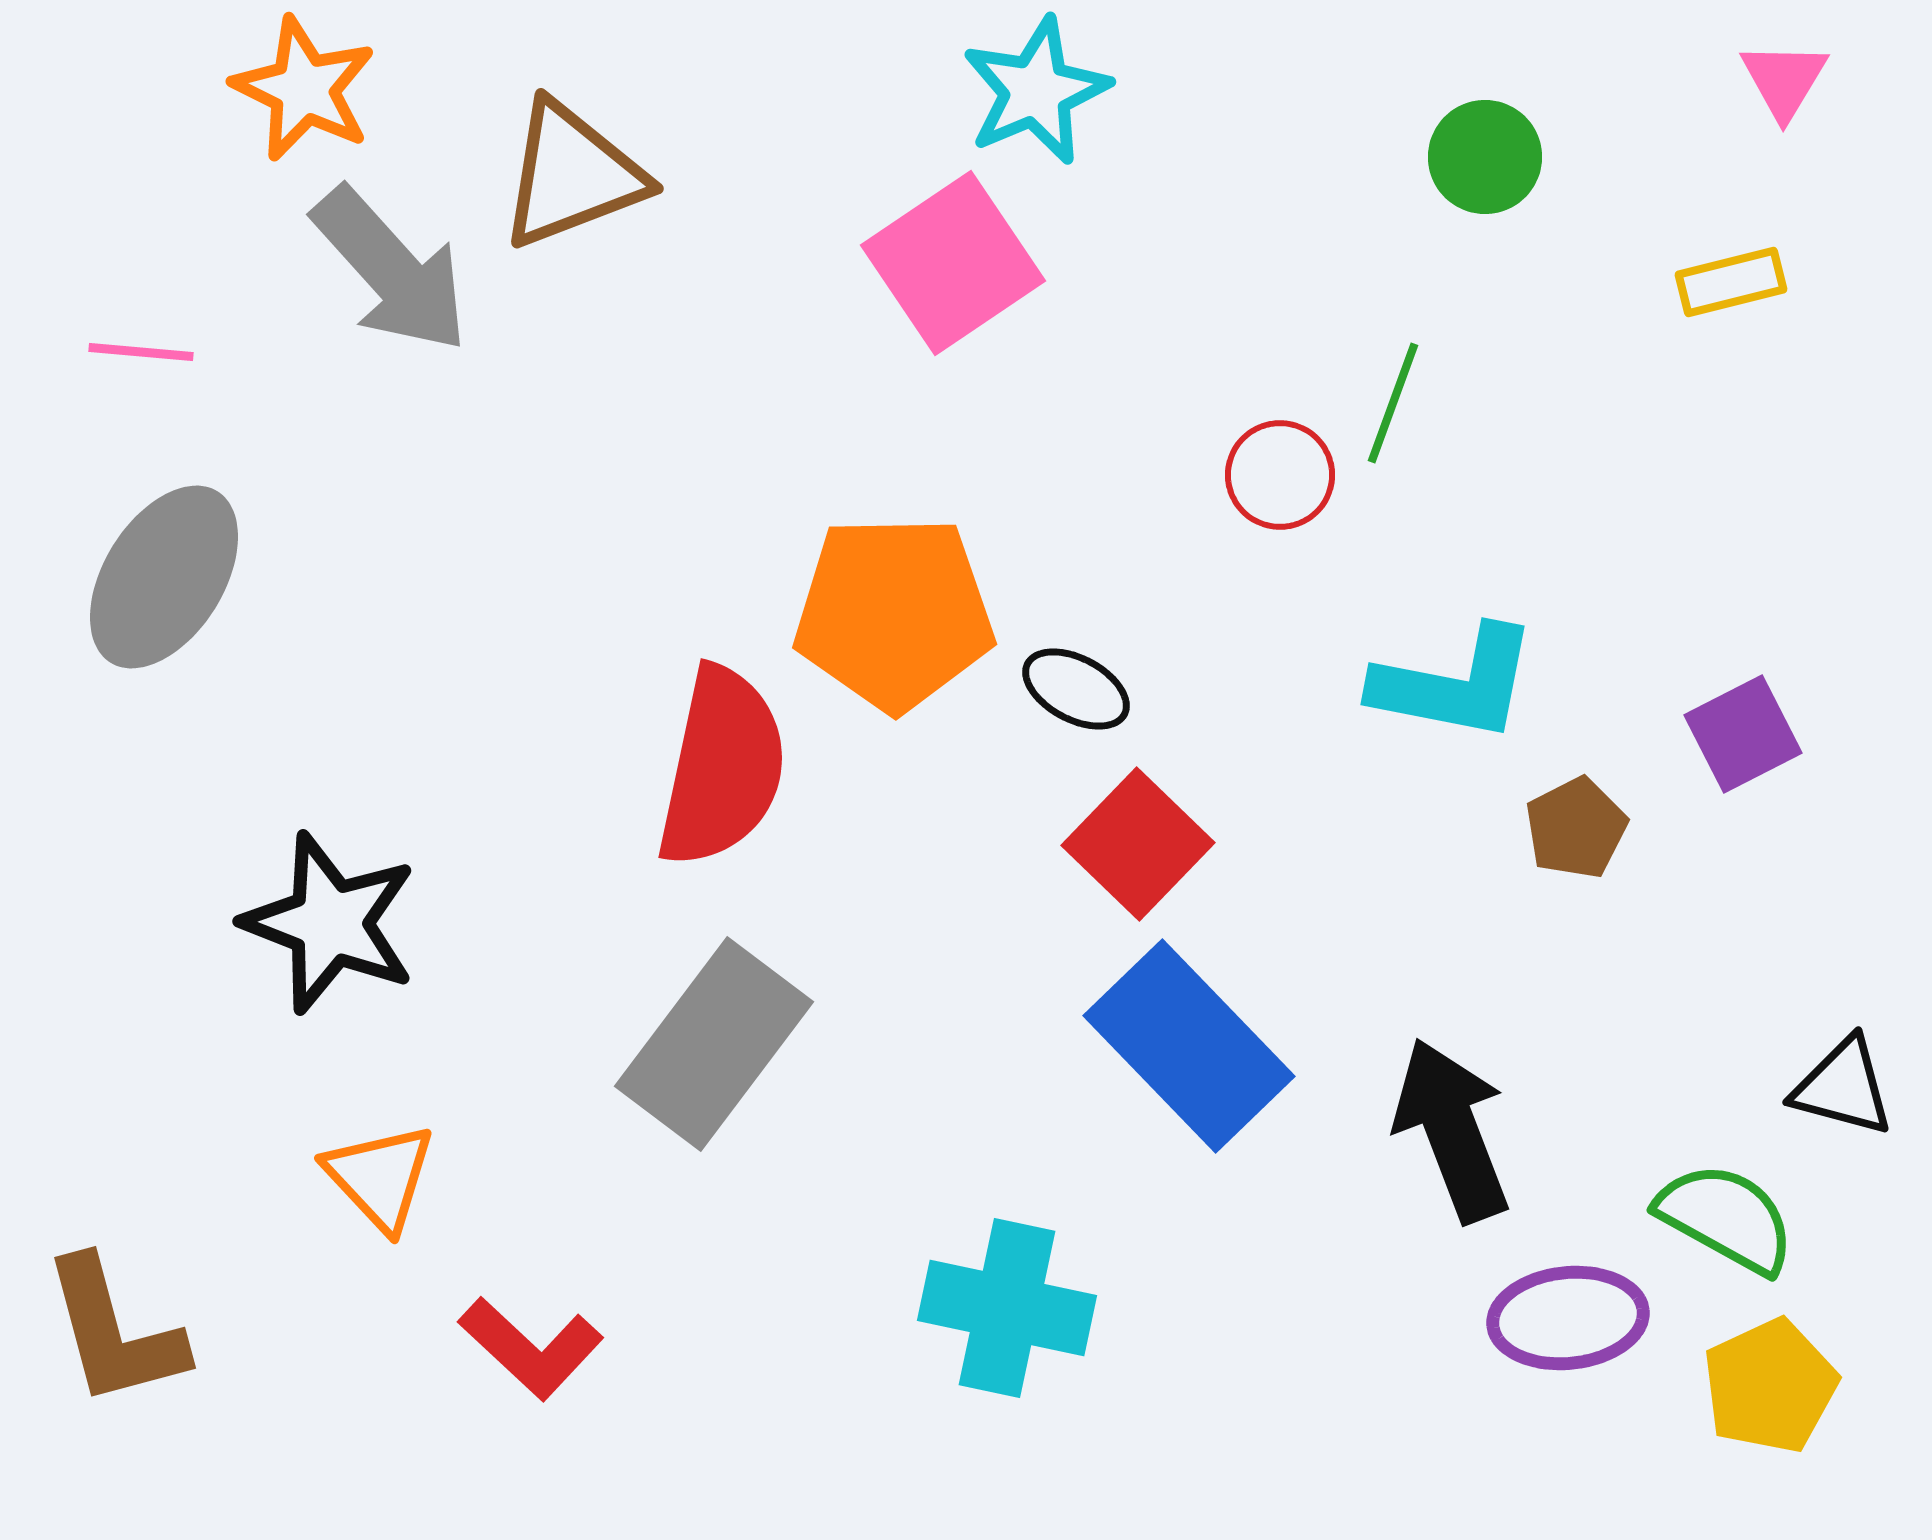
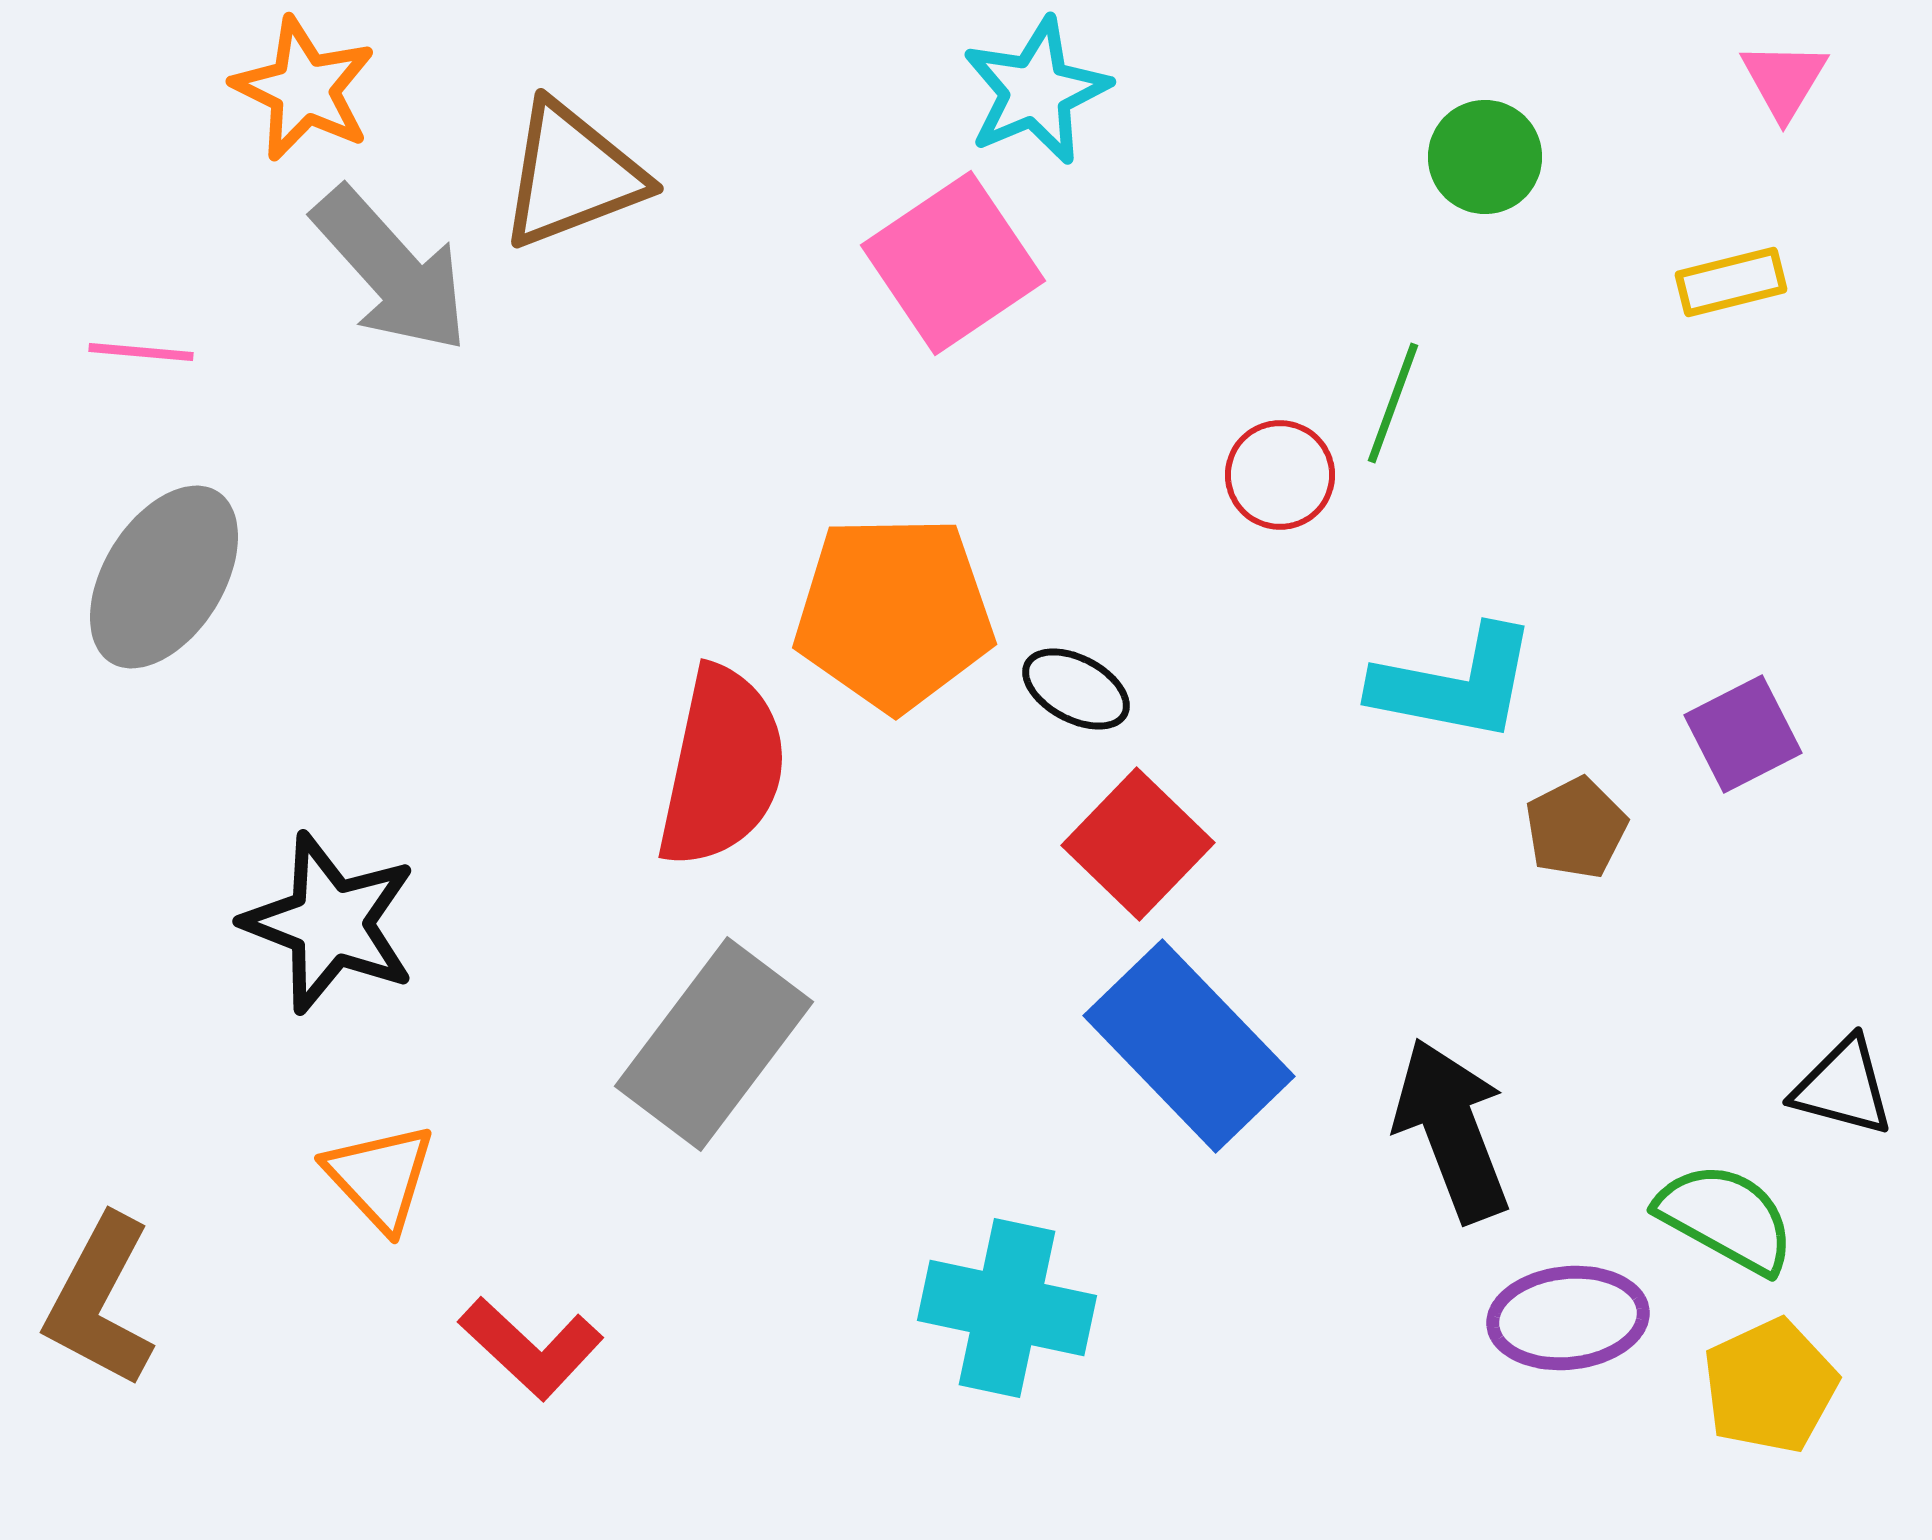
brown L-shape: moved 14 px left, 31 px up; rotated 43 degrees clockwise
